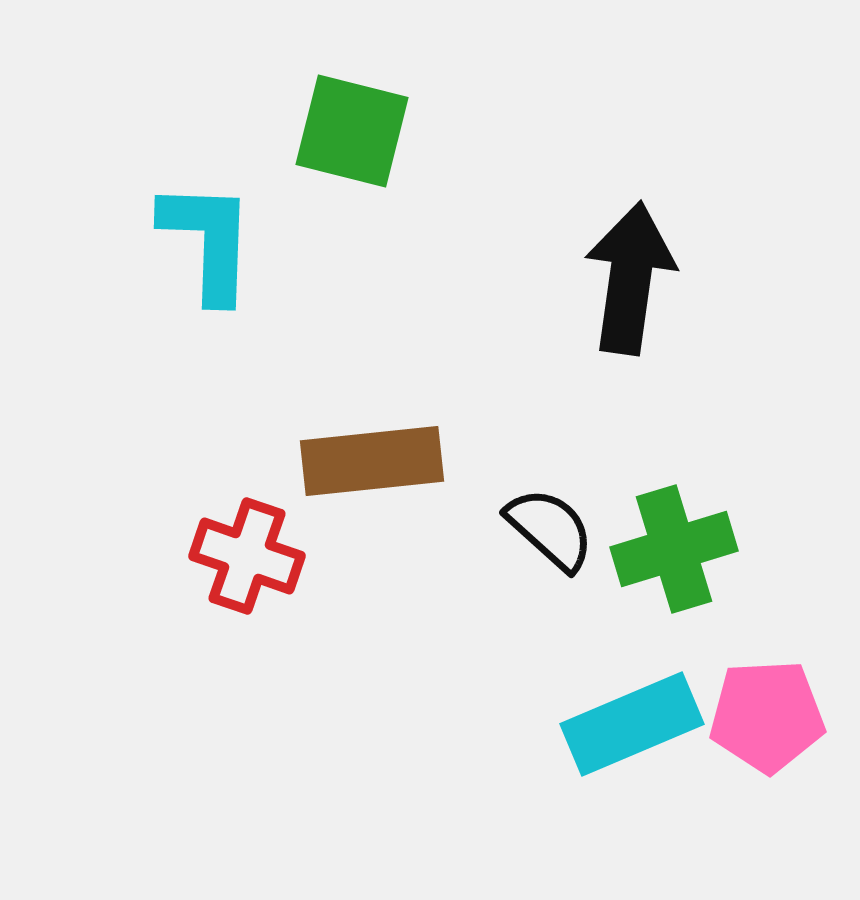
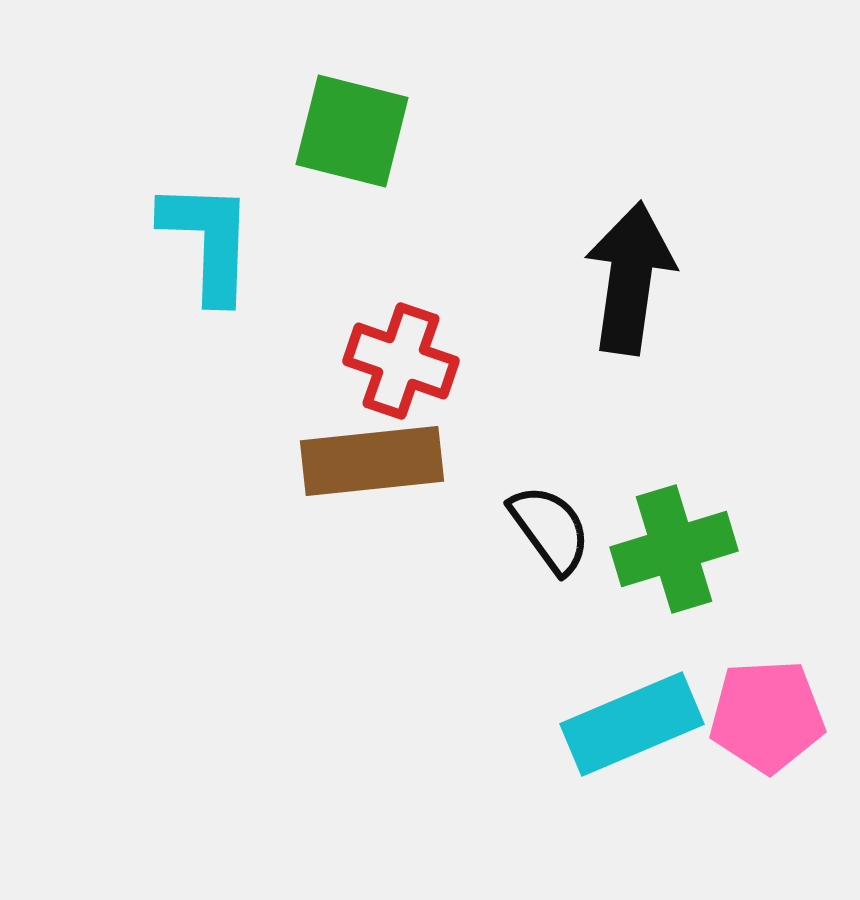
black semicircle: rotated 12 degrees clockwise
red cross: moved 154 px right, 195 px up
